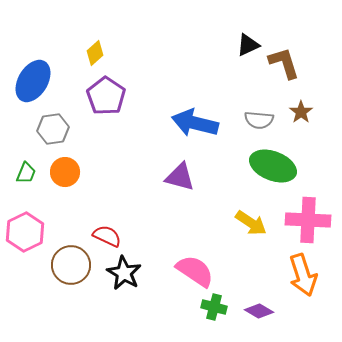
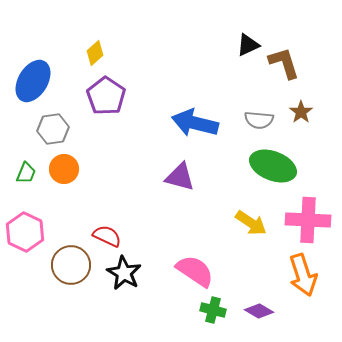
orange circle: moved 1 px left, 3 px up
pink hexagon: rotated 9 degrees counterclockwise
green cross: moved 1 px left, 3 px down
